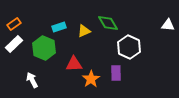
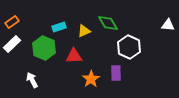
orange rectangle: moved 2 px left, 2 px up
white rectangle: moved 2 px left
red triangle: moved 8 px up
